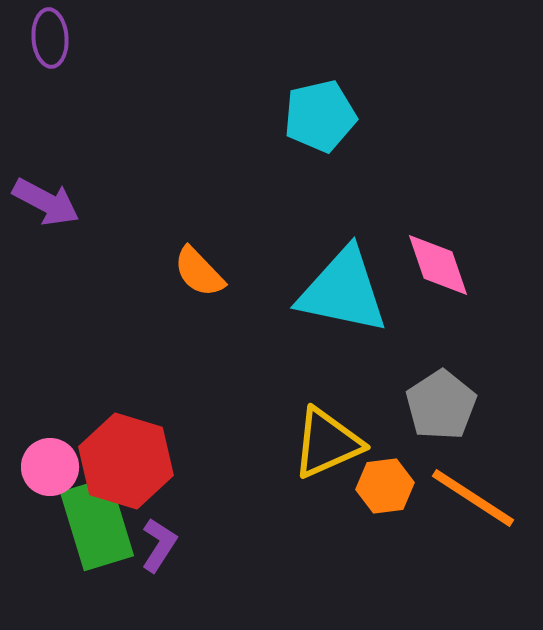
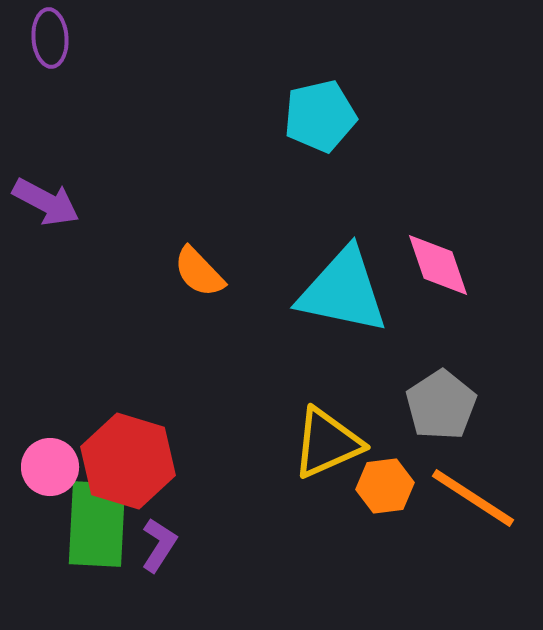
red hexagon: moved 2 px right
green rectangle: rotated 20 degrees clockwise
